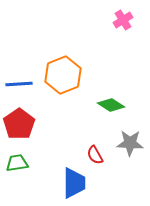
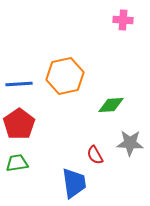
pink cross: rotated 36 degrees clockwise
orange hexagon: moved 2 px right, 1 px down; rotated 9 degrees clockwise
green diamond: rotated 36 degrees counterclockwise
blue trapezoid: rotated 8 degrees counterclockwise
